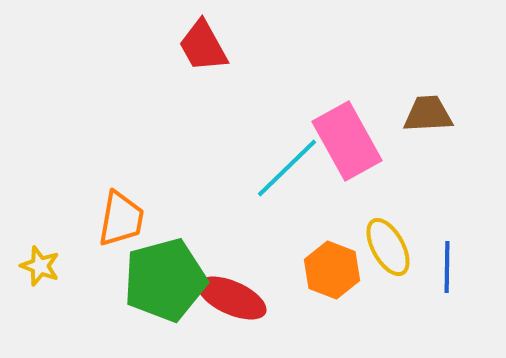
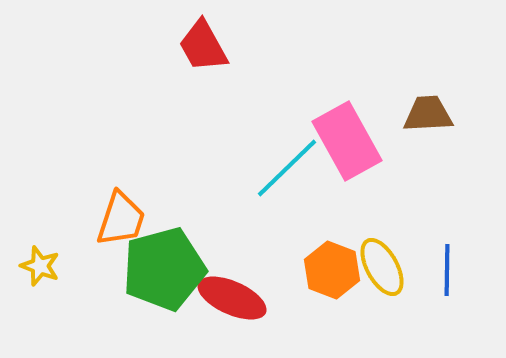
orange trapezoid: rotated 8 degrees clockwise
yellow ellipse: moved 6 px left, 20 px down
blue line: moved 3 px down
green pentagon: moved 1 px left, 11 px up
